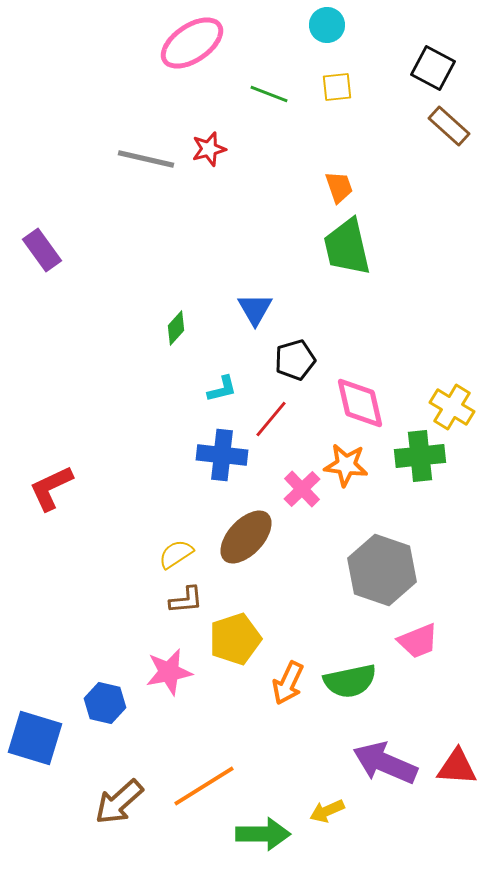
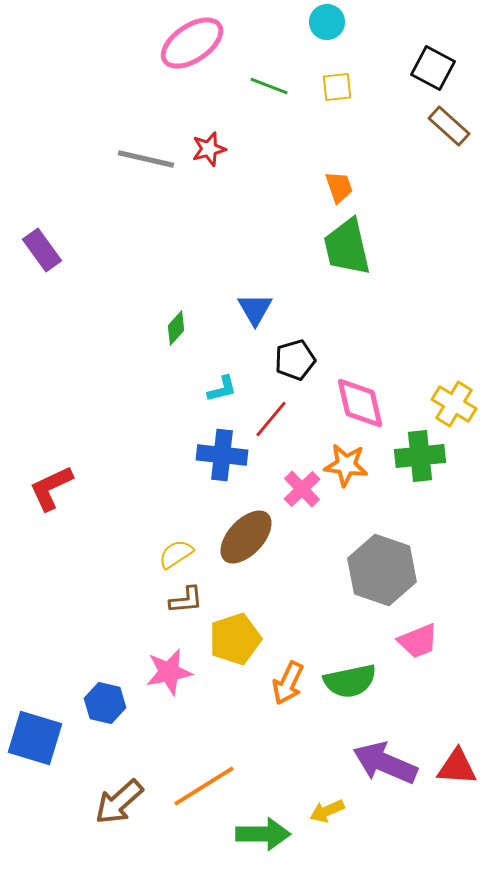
cyan circle: moved 3 px up
green line: moved 8 px up
yellow cross: moved 2 px right, 3 px up
